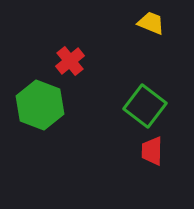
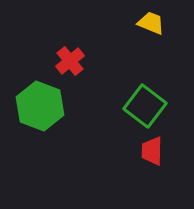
green hexagon: moved 1 px down
